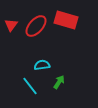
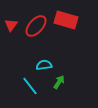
cyan semicircle: moved 2 px right
